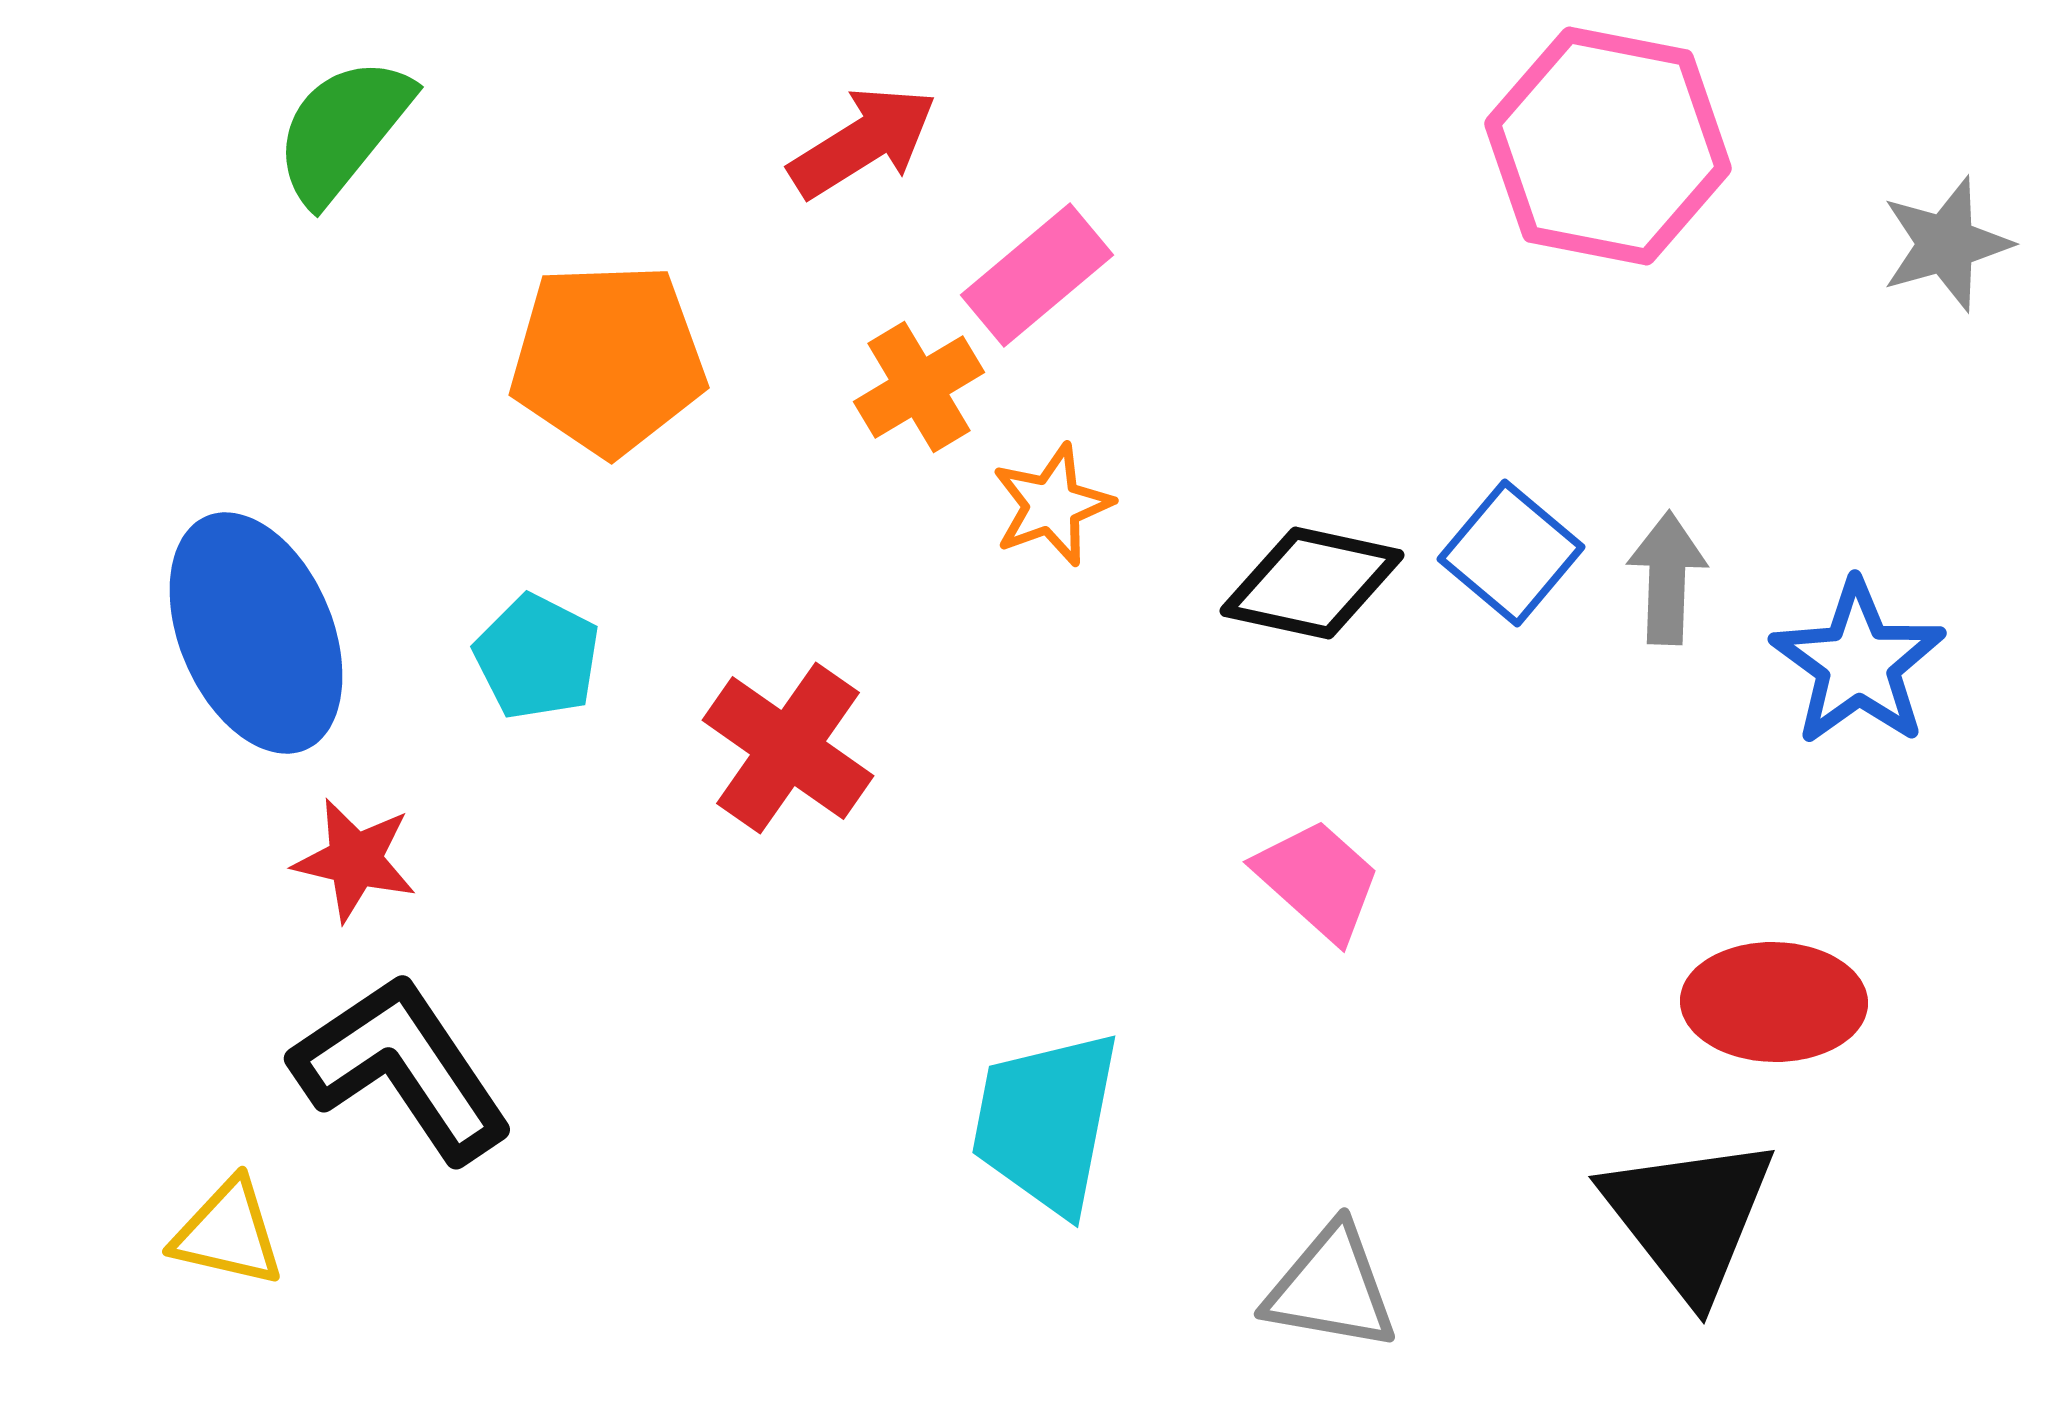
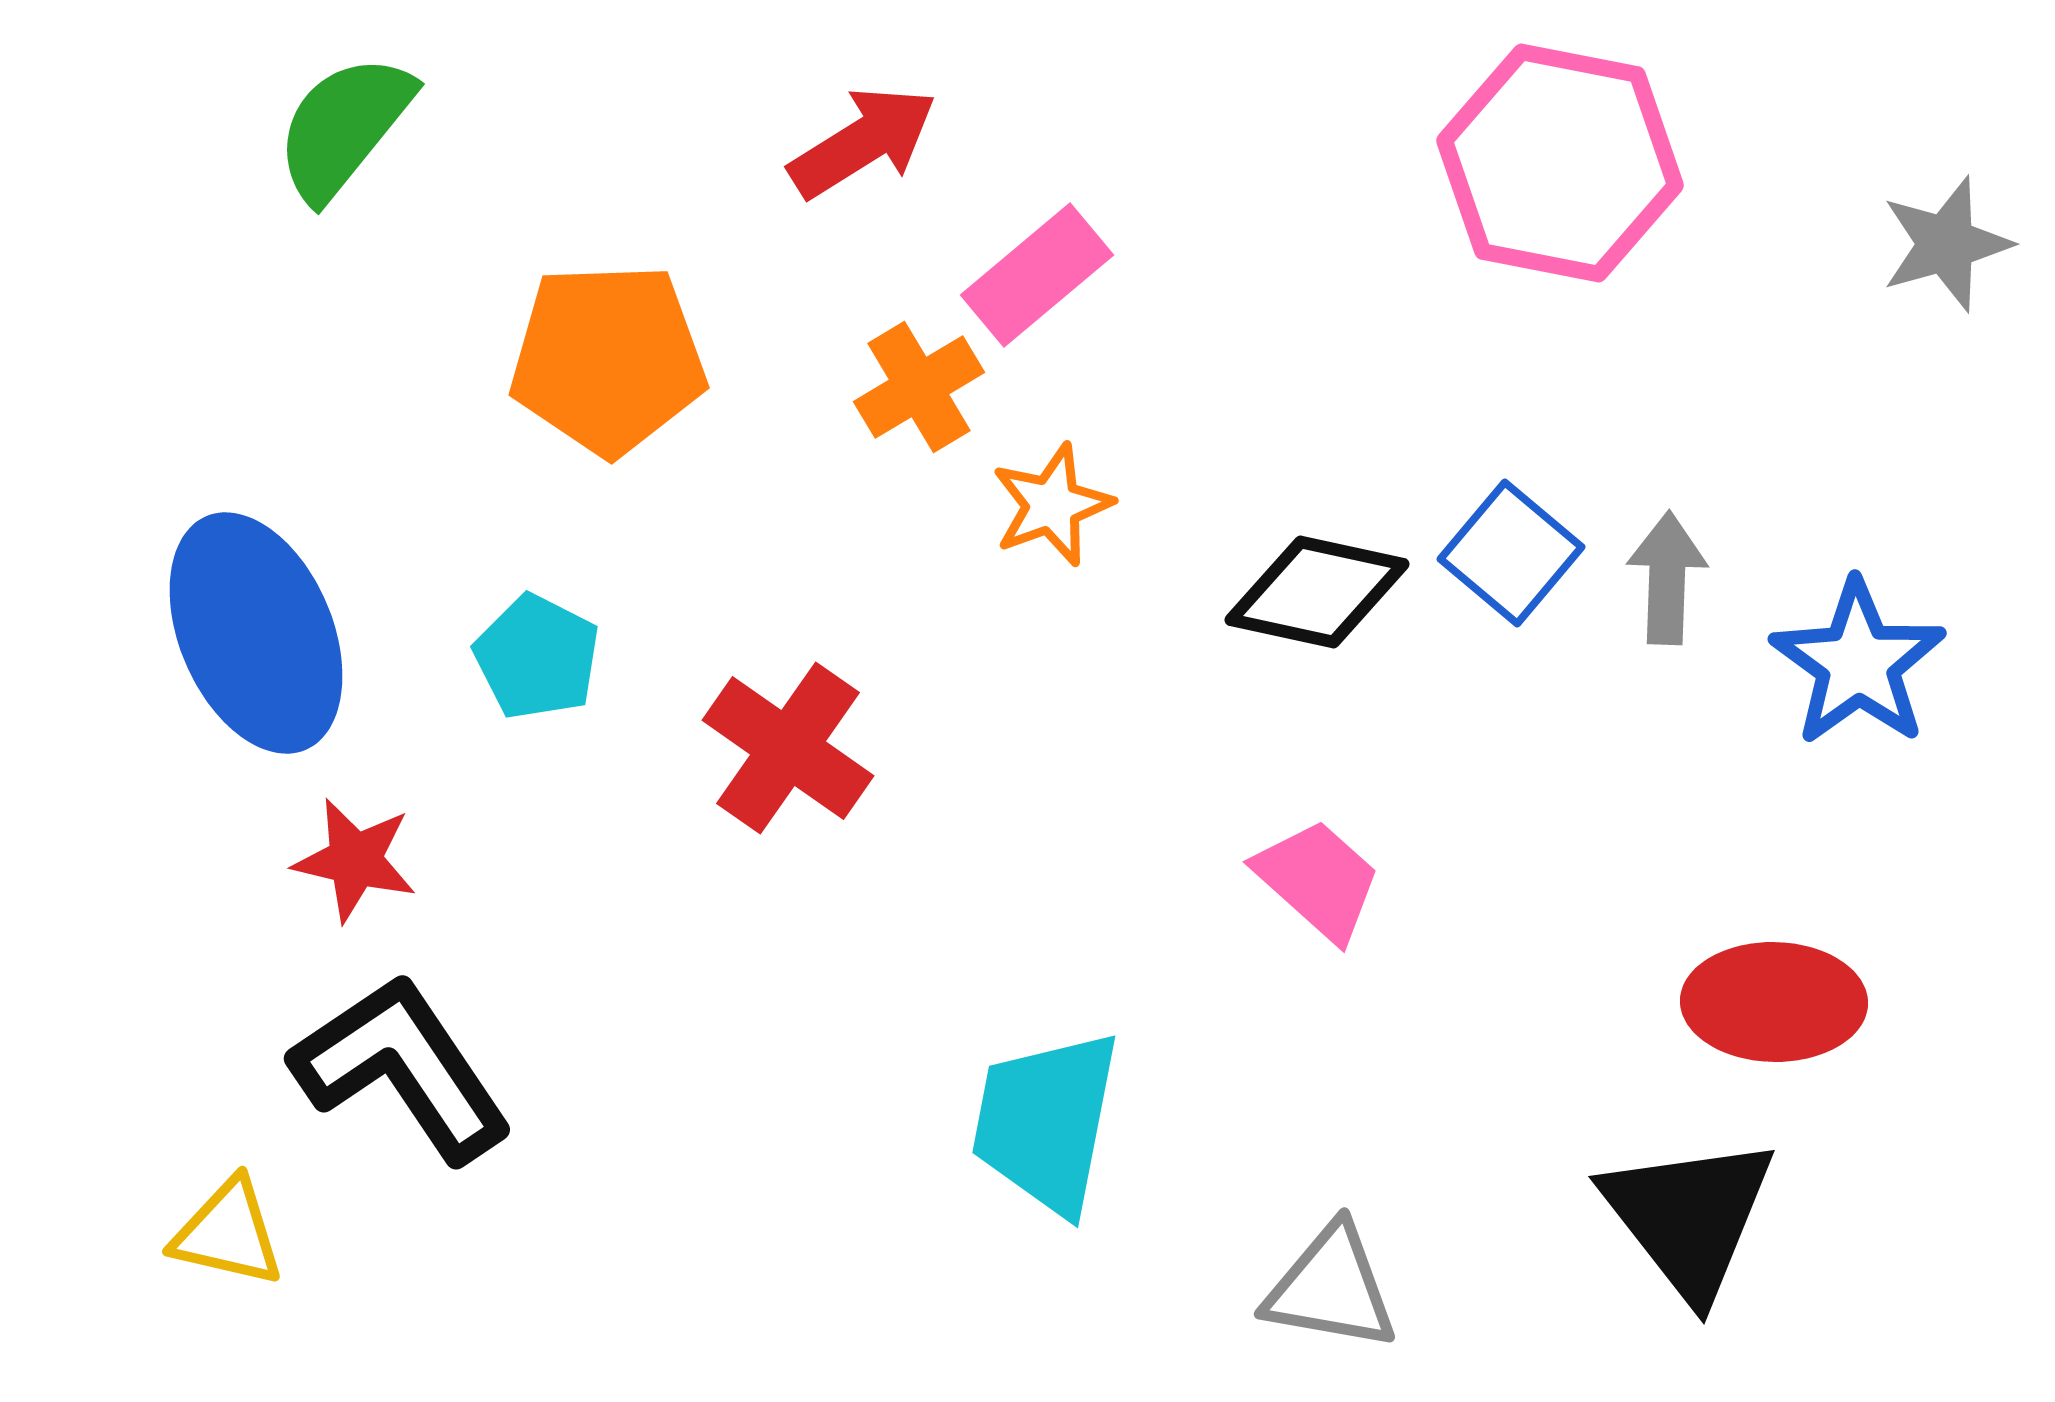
green semicircle: moved 1 px right, 3 px up
pink hexagon: moved 48 px left, 17 px down
black diamond: moved 5 px right, 9 px down
